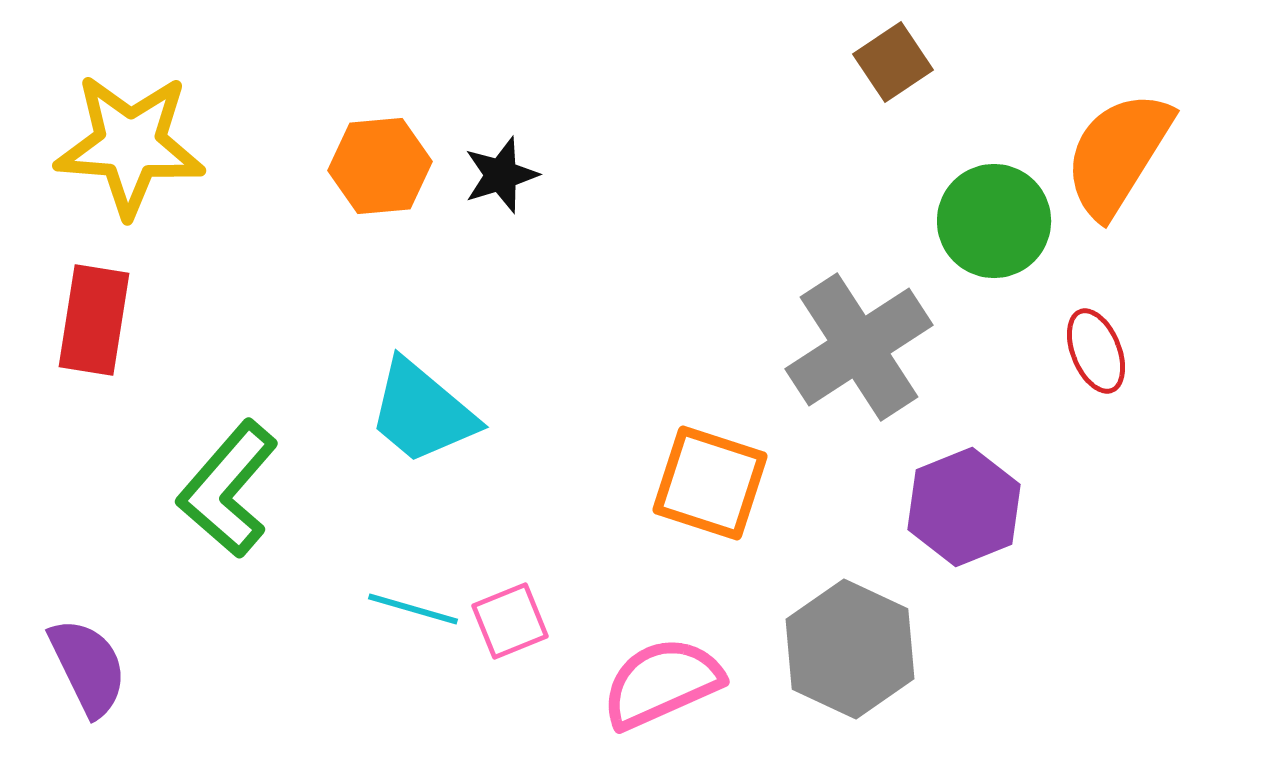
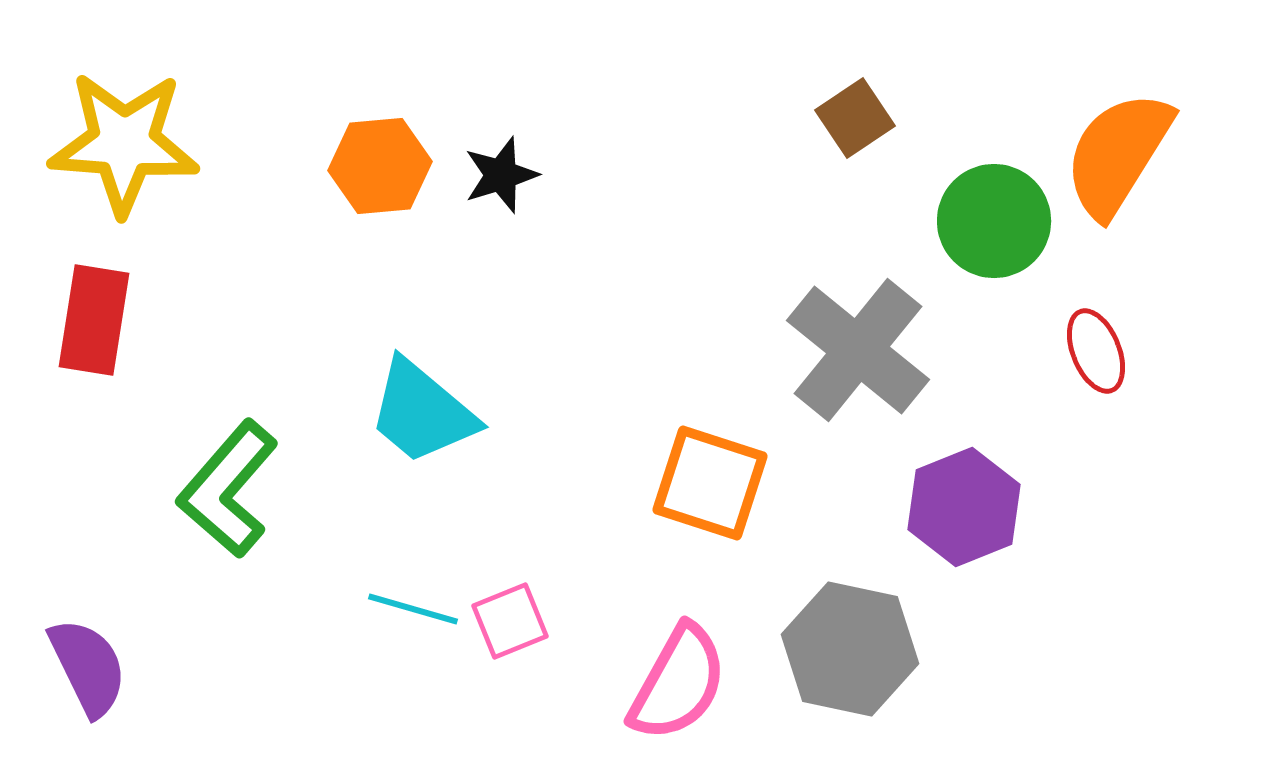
brown square: moved 38 px left, 56 px down
yellow star: moved 6 px left, 2 px up
gray cross: moved 1 px left, 3 px down; rotated 18 degrees counterclockwise
gray hexagon: rotated 13 degrees counterclockwise
pink semicircle: moved 16 px right; rotated 143 degrees clockwise
